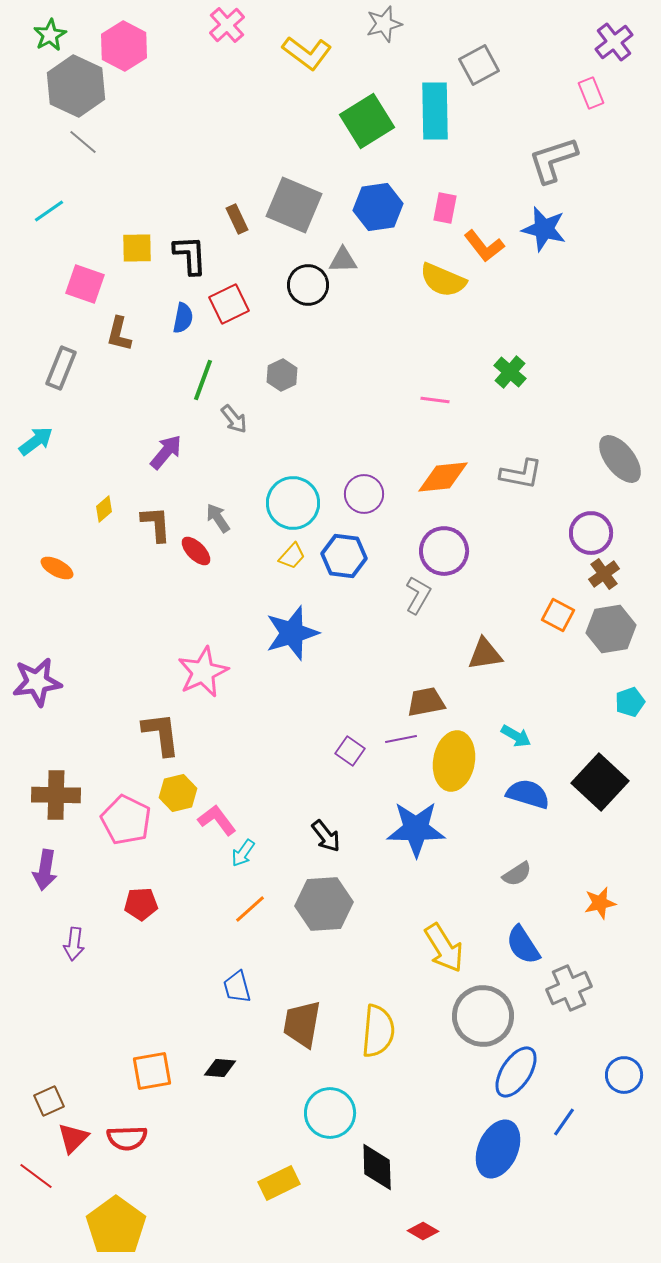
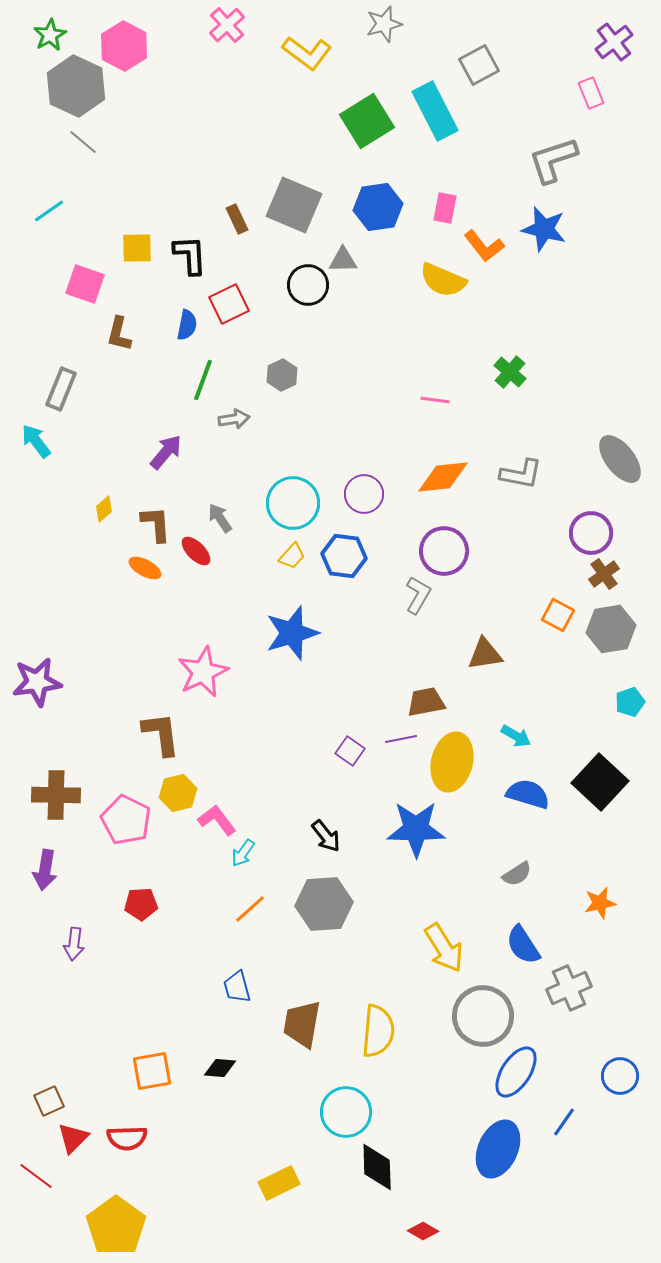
cyan rectangle at (435, 111): rotated 26 degrees counterclockwise
blue semicircle at (183, 318): moved 4 px right, 7 px down
gray rectangle at (61, 368): moved 21 px down
gray arrow at (234, 419): rotated 60 degrees counterclockwise
cyan arrow at (36, 441): rotated 90 degrees counterclockwise
gray arrow at (218, 518): moved 2 px right
orange ellipse at (57, 568): moved 88 px right
yellow ellipse at (454, 761): moved 2 px left, 1 px down; rotated 4 degrees clockwise
blue circle at (624, 1075): moved 4 px left, 1 px down
cyan circle at (330, 1113): moved 16 px right, 1 px up
